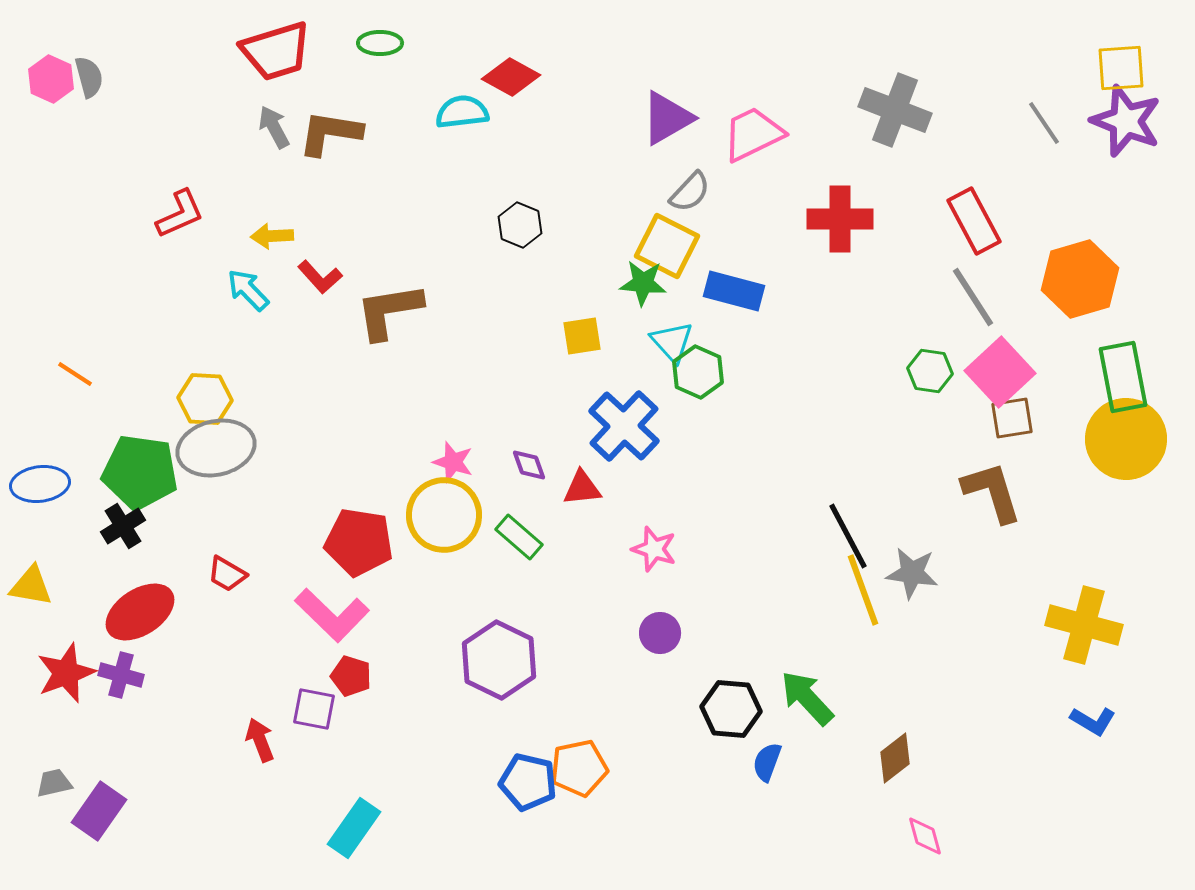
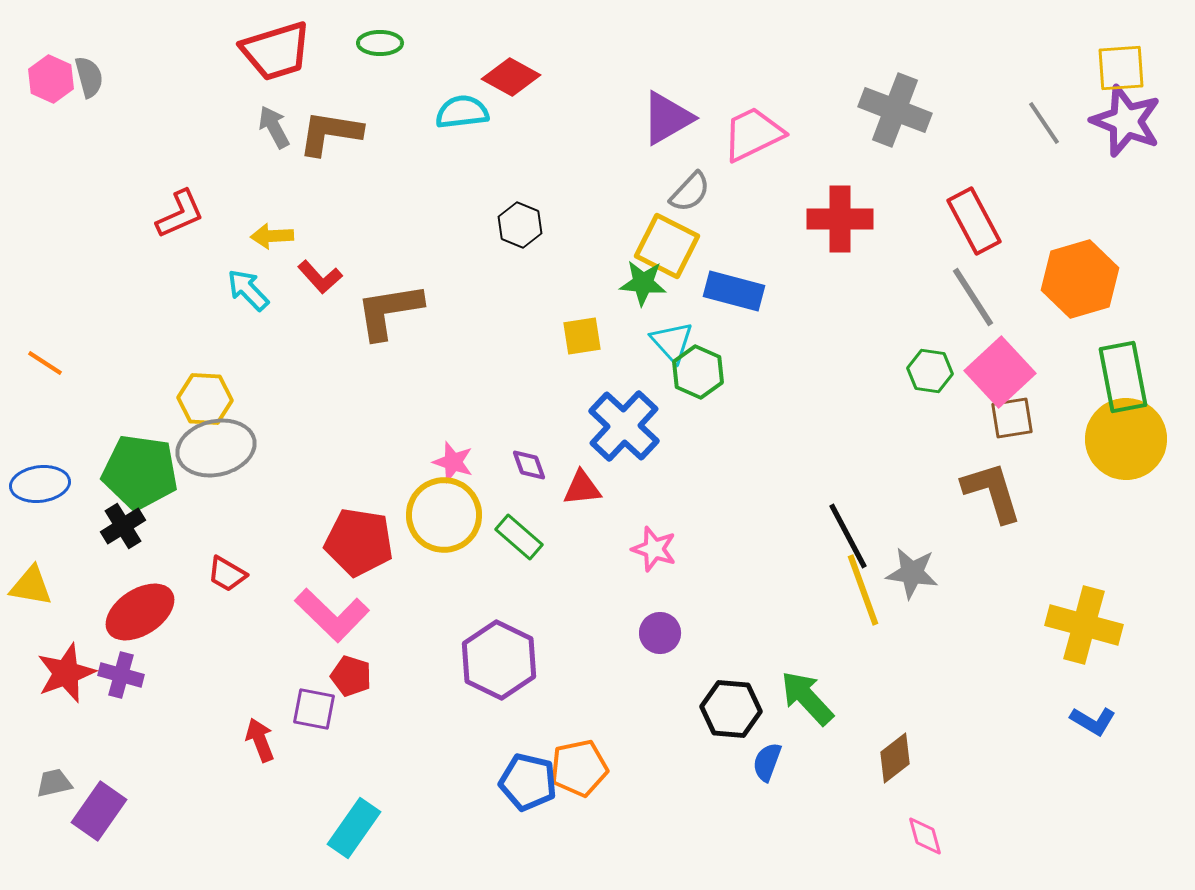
orange line at (75, 374): moved 30 px left, 11 px up
